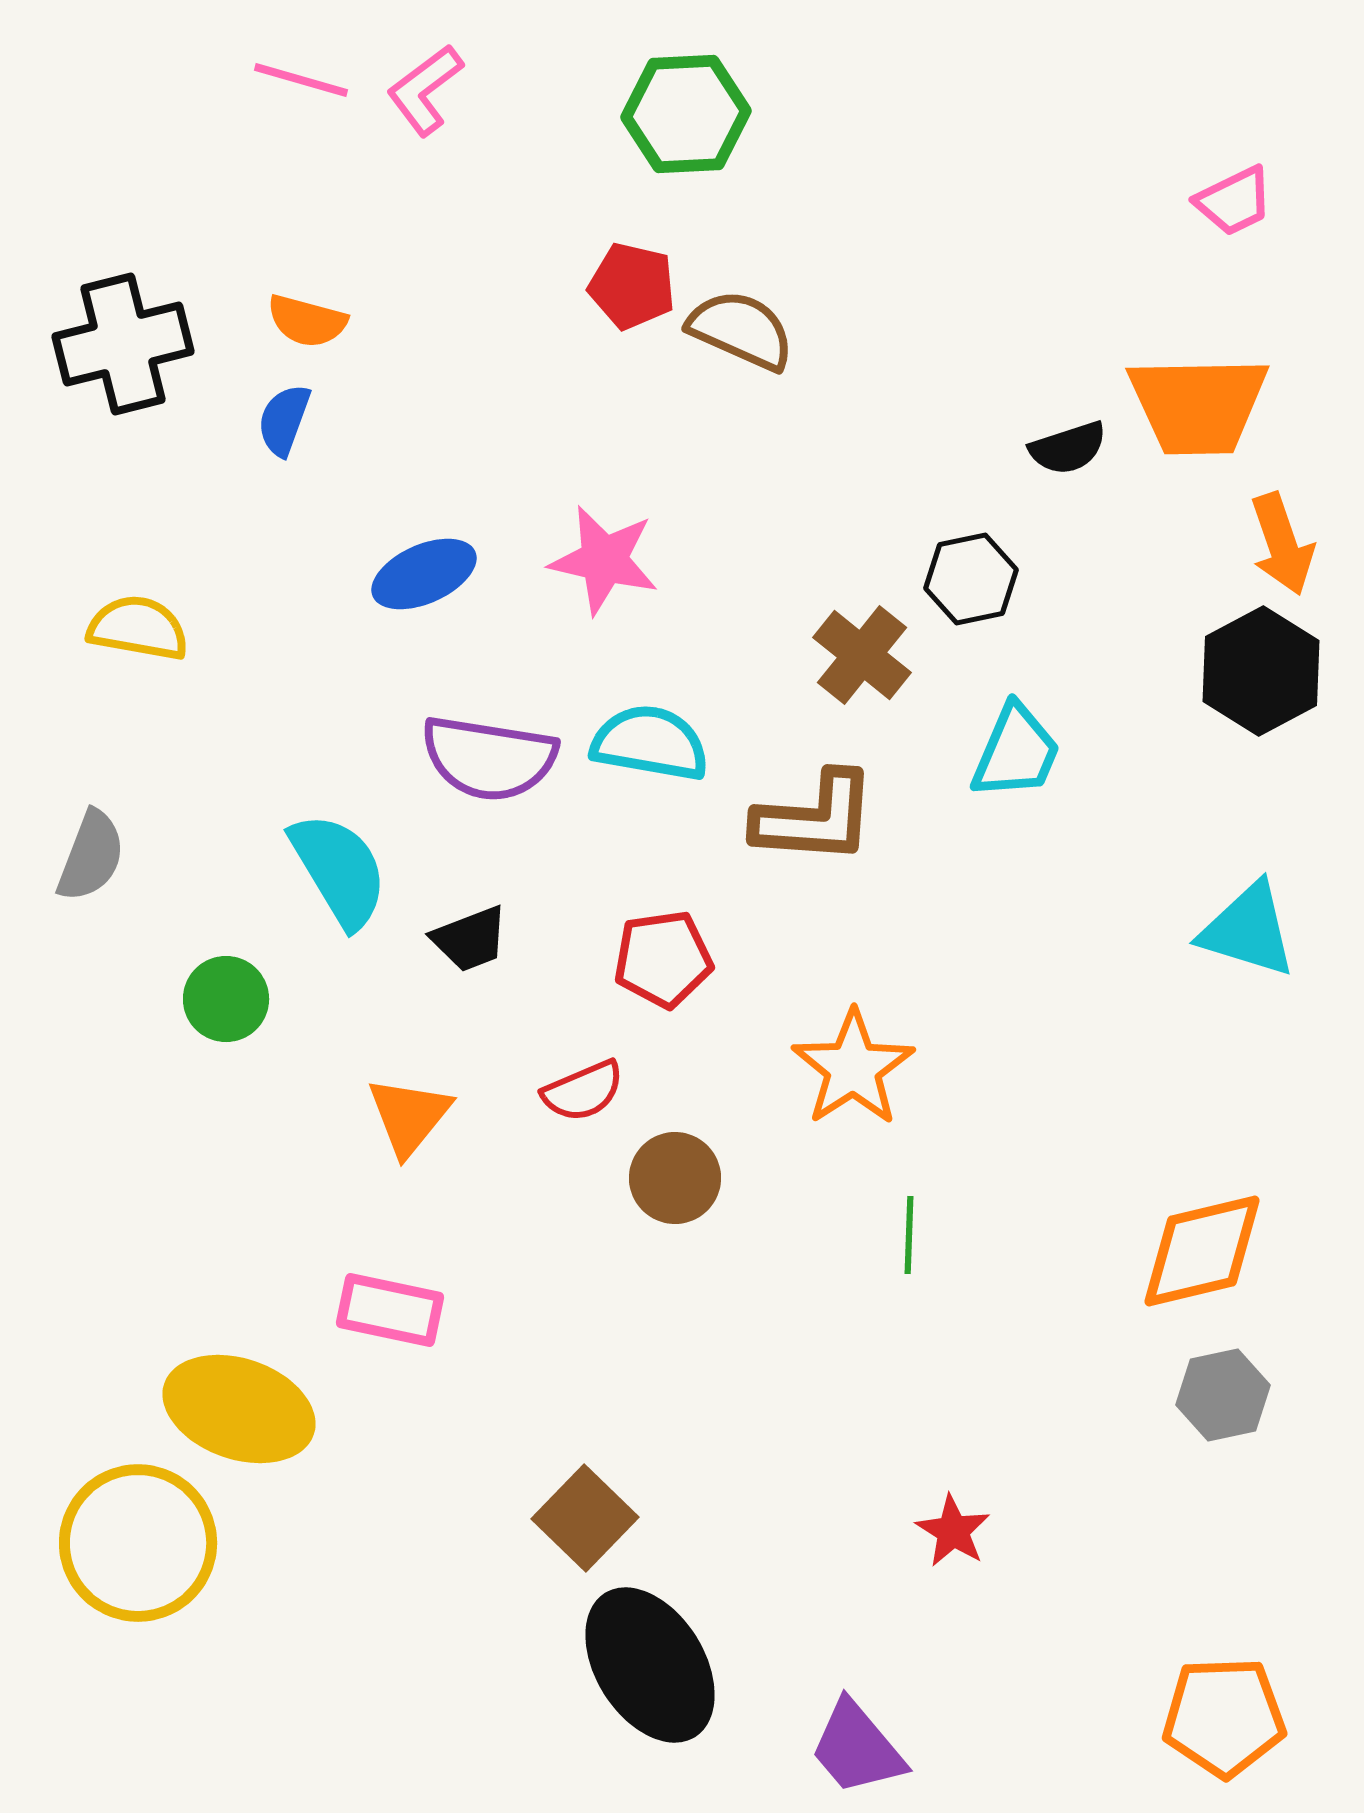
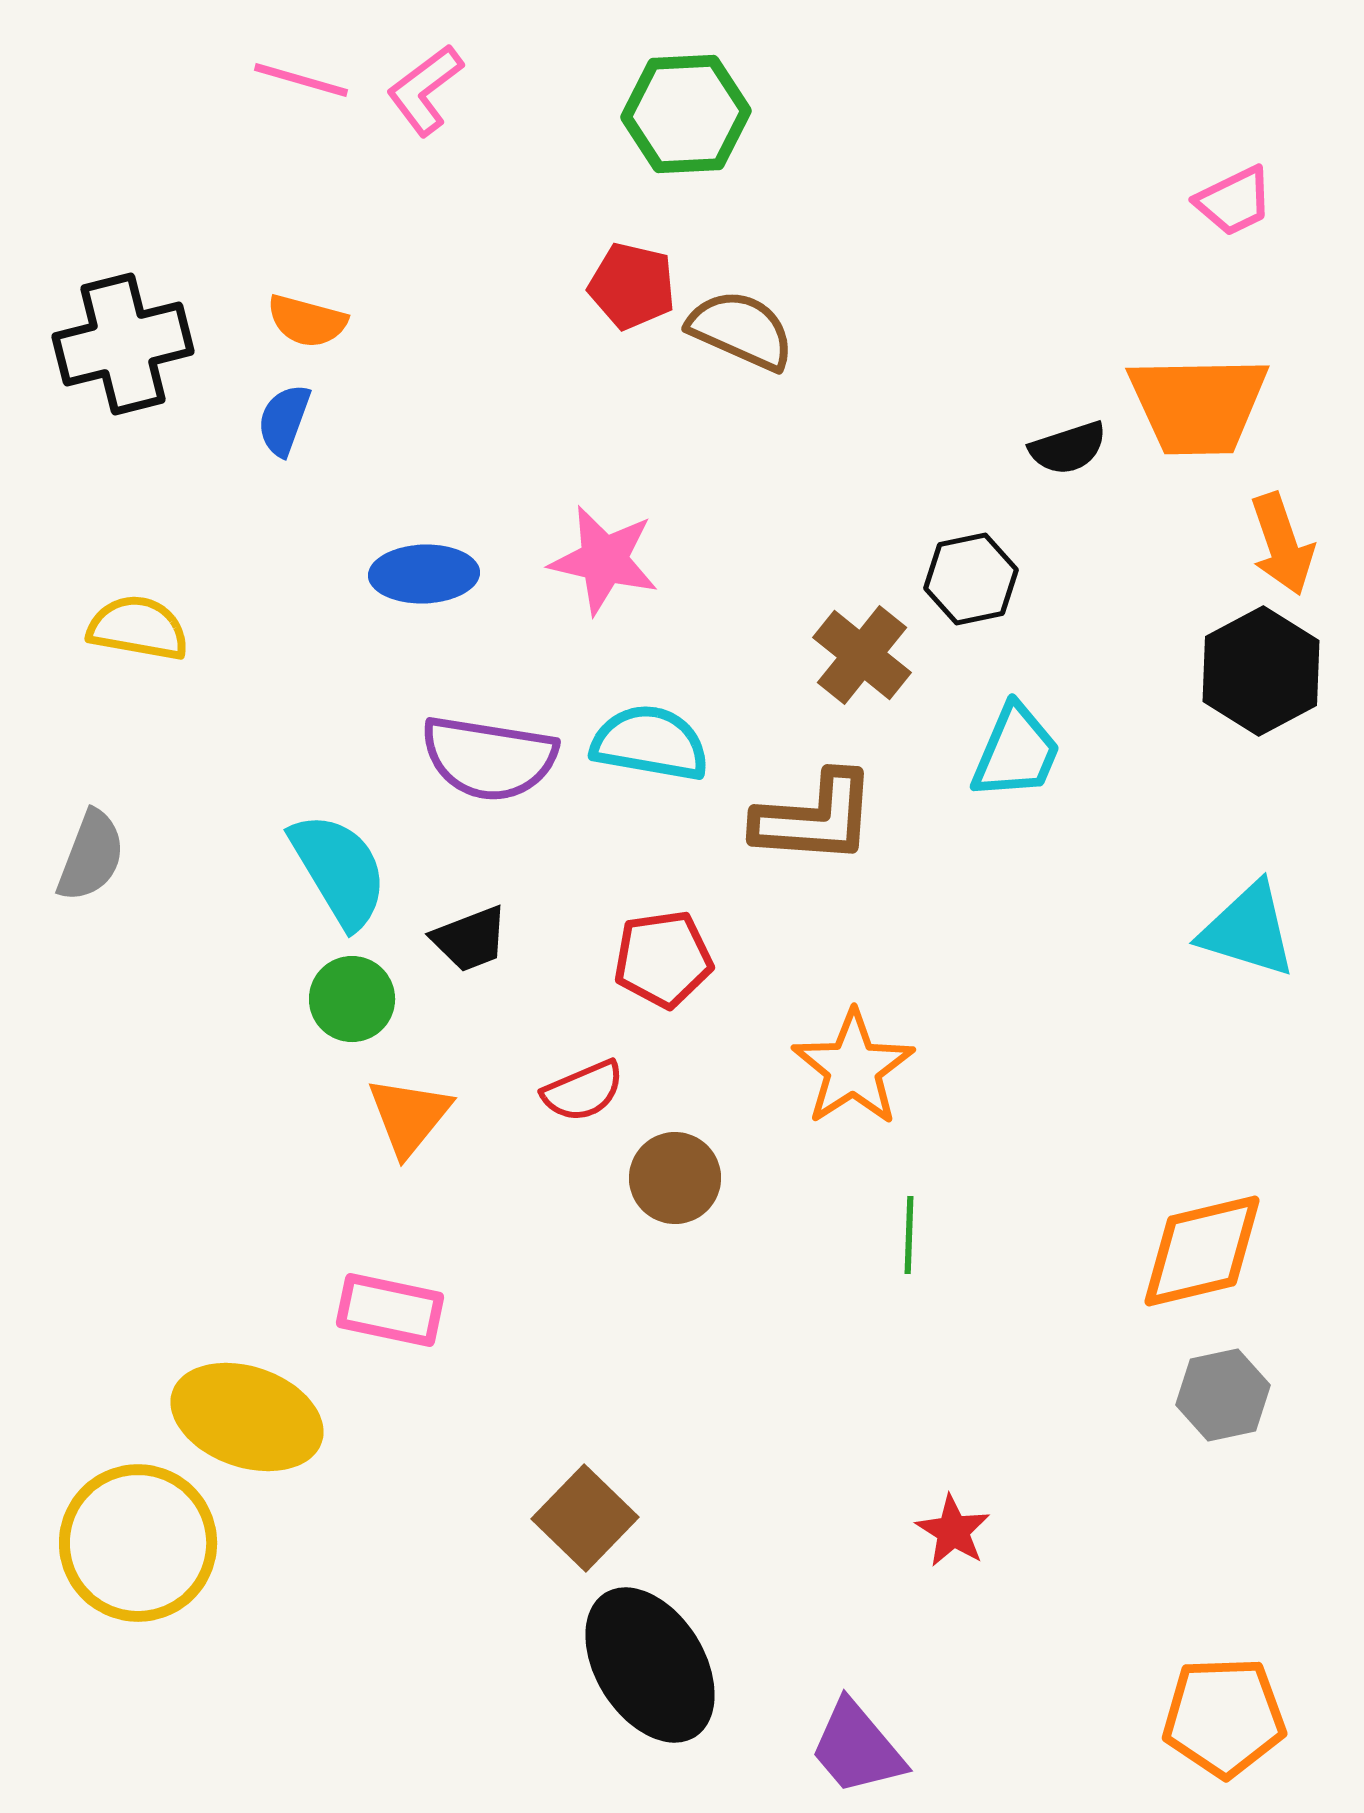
blue ellipse at (424, 574): rotated 22 degrees clockwise
green circle at (226, 999): moved 126 px right
yellow ellipse at (239, 1409): moved 8 px right, 8 px down
